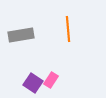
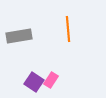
gray rectangle: moved 2 px left, 1 px down
purple square: moved 1 px right, 1 px up
